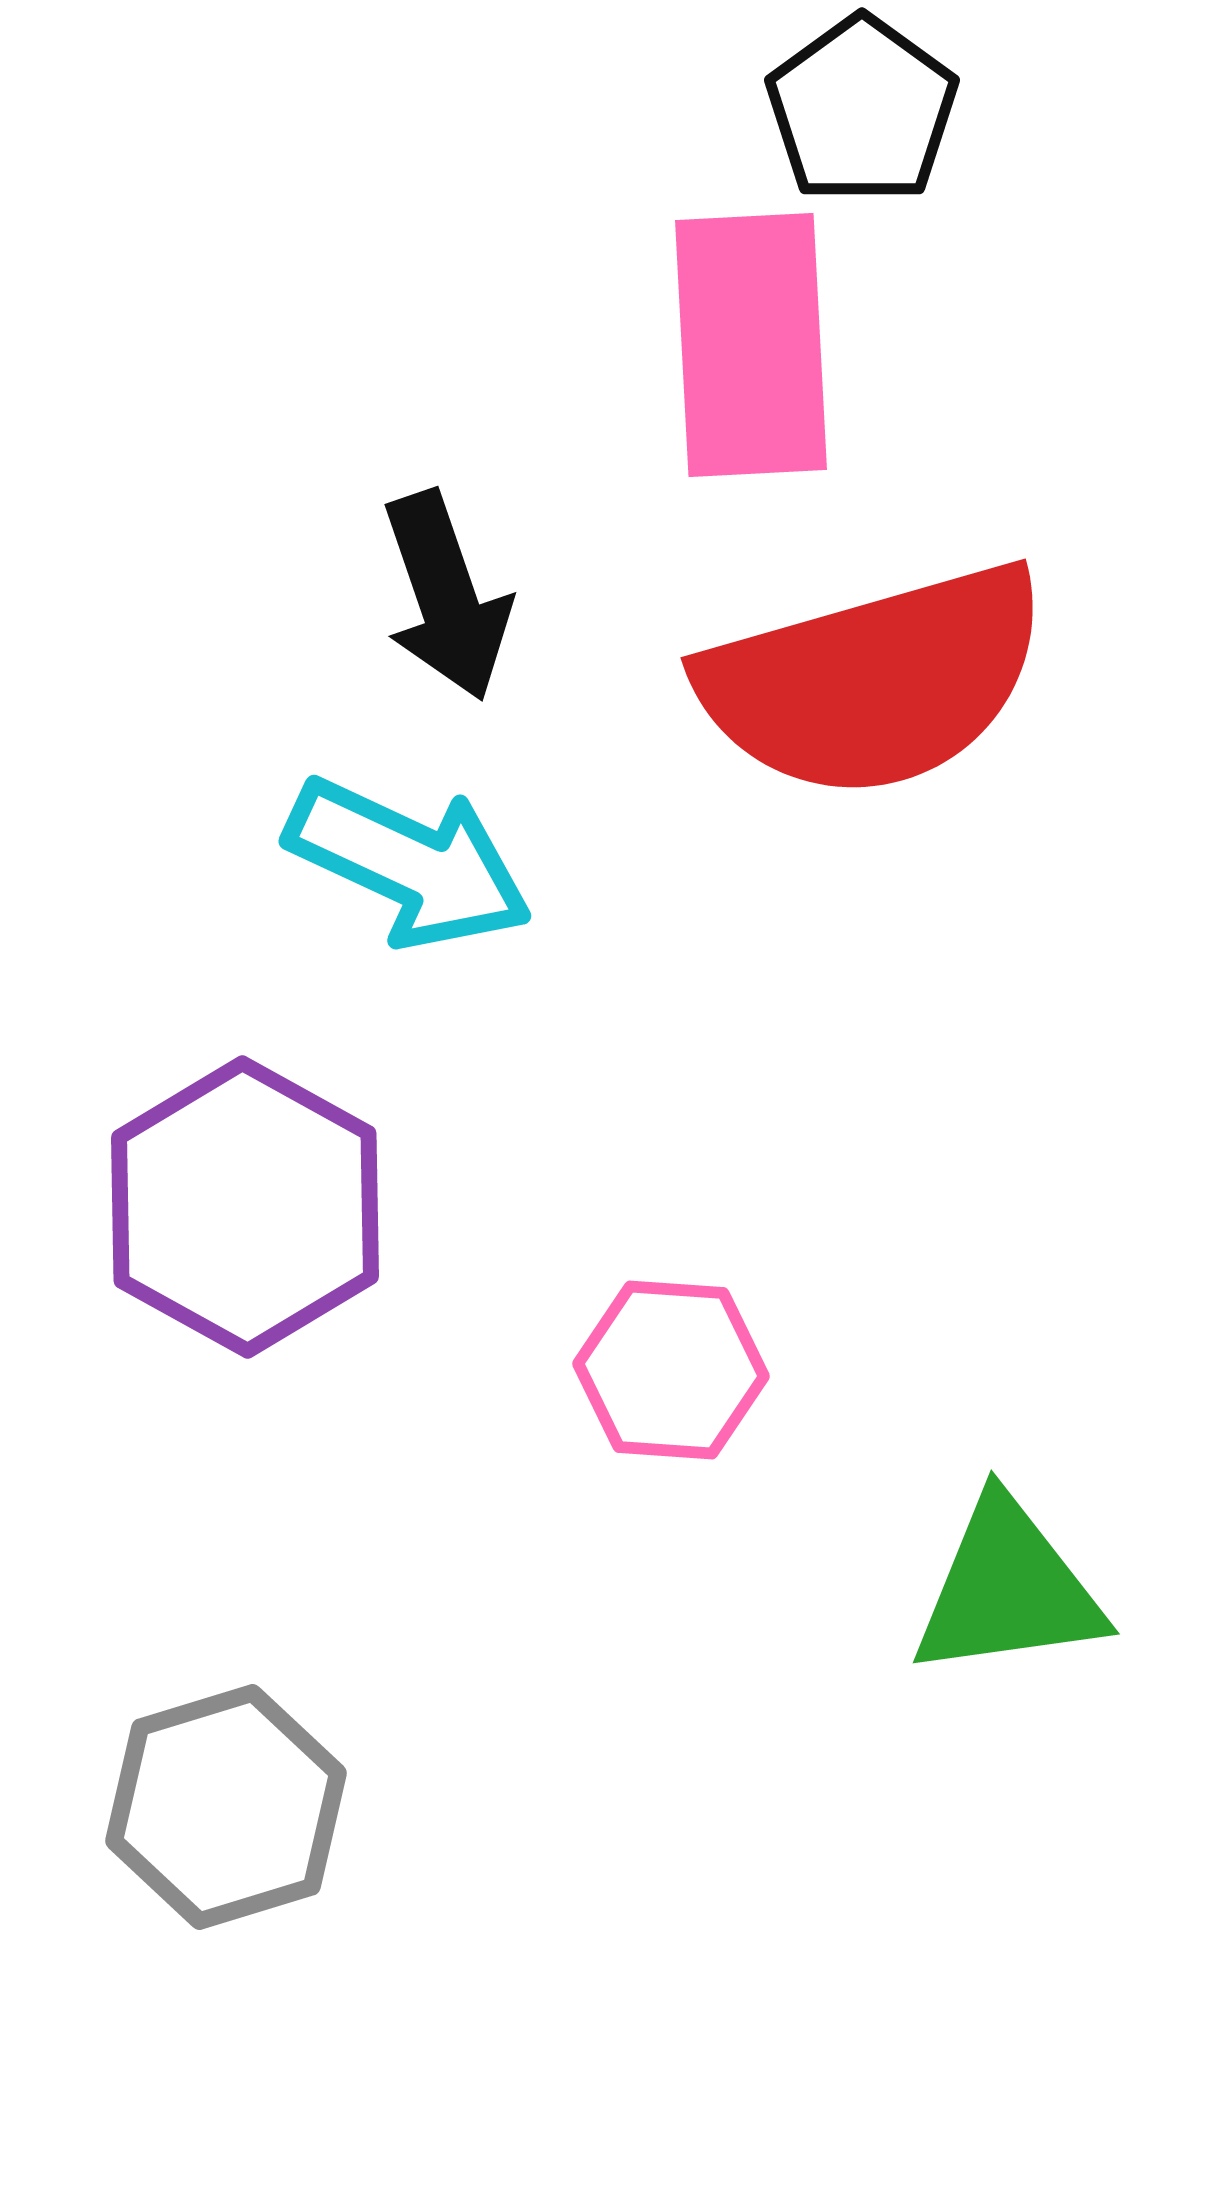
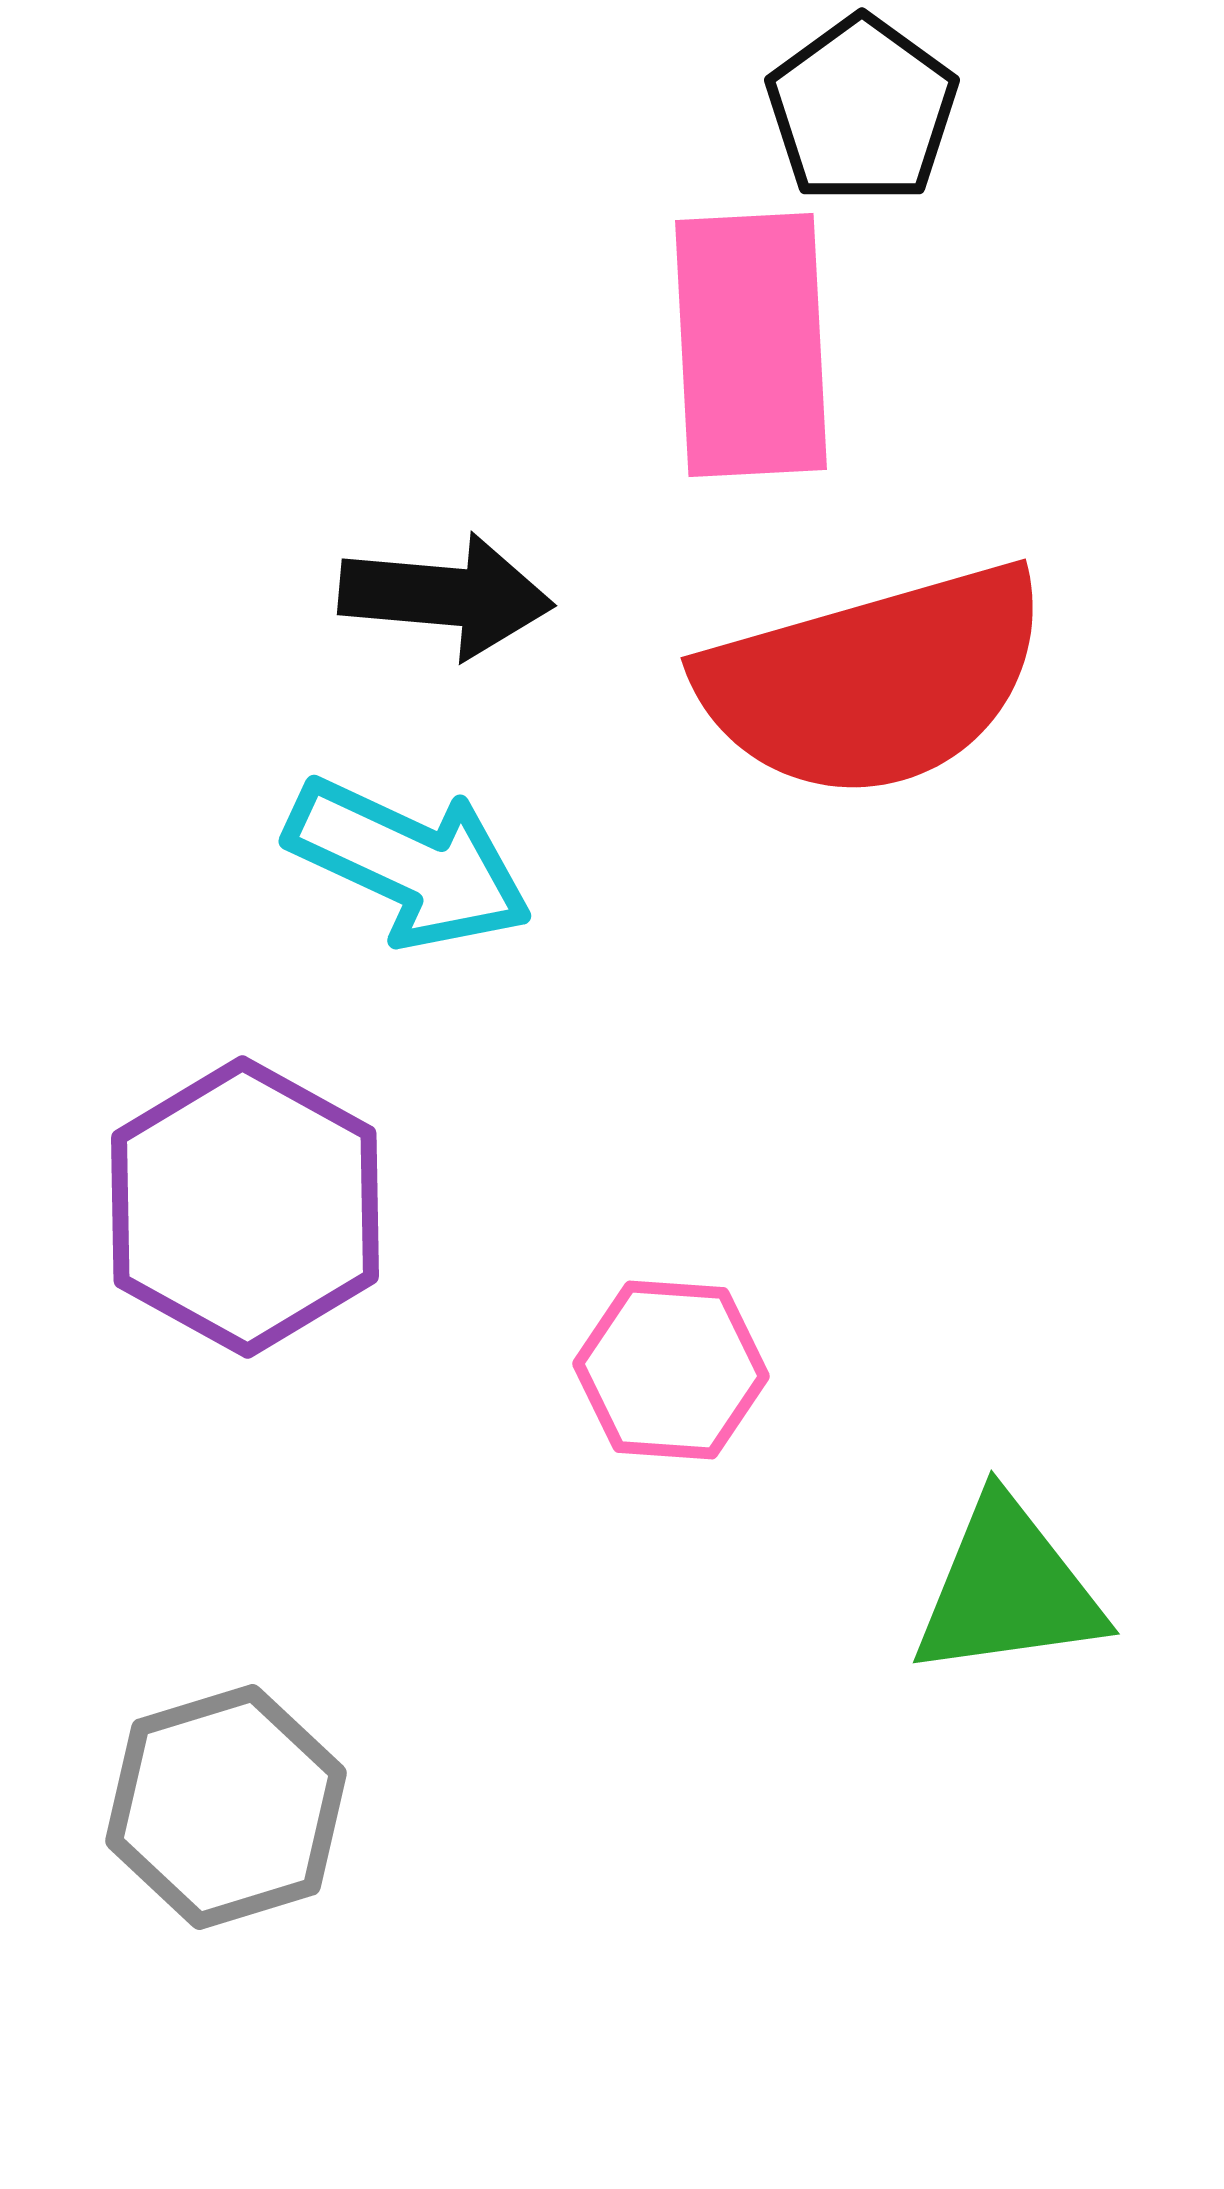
black arrow: rotated 66 degrees counterclockwise
